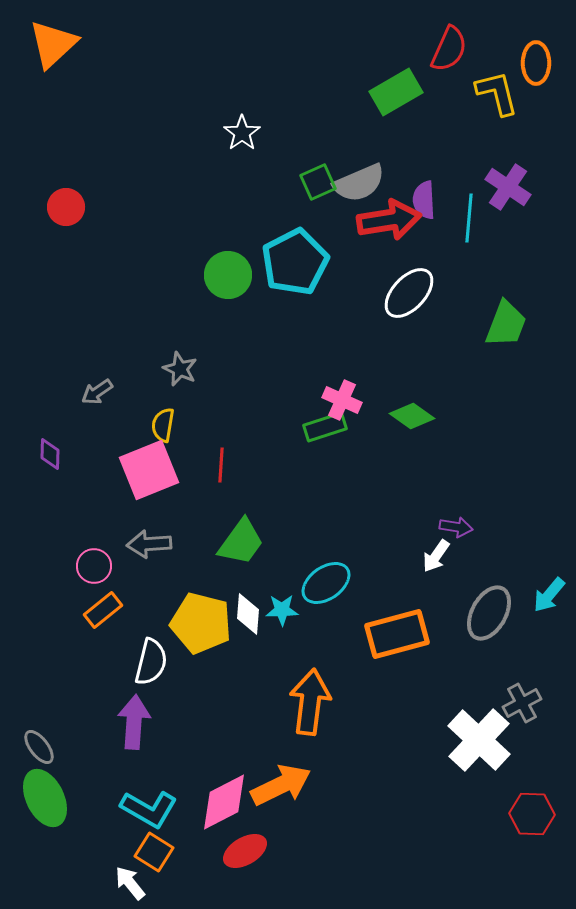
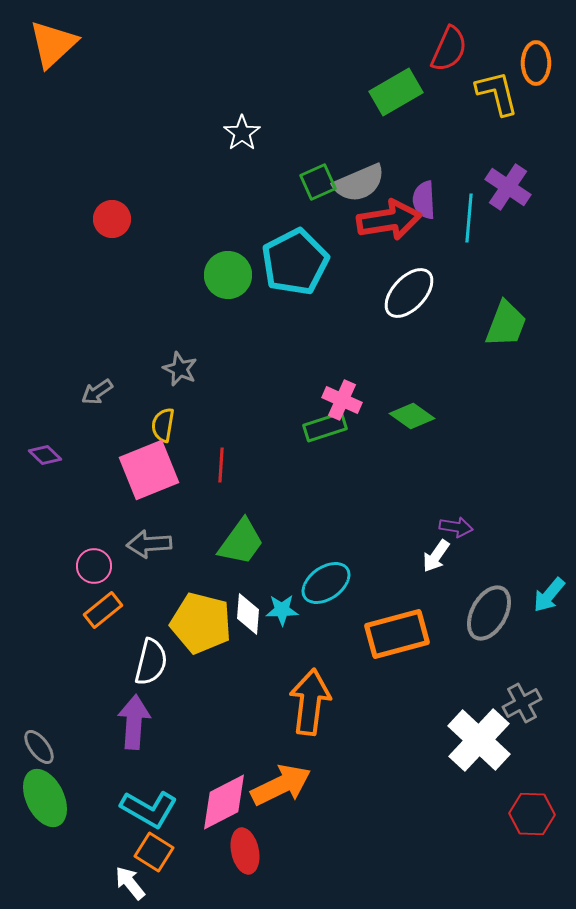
red circle at (66, 207): moved 46 px right, 12 px down
purple diamond at (50, 454): moved 5 px left, 1 px down; rotated 48 degrees counterclockwise
red ellipse at (245, 851): rotated 72 degrees counterclockwise
